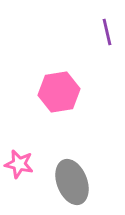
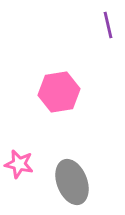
purple line: moved 1 px right, 7 px up
